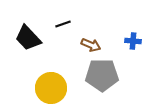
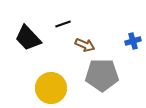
blue cross: rotated 21 degrees counterclockwise
brown arrow: moved 6 px left
